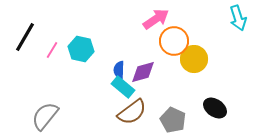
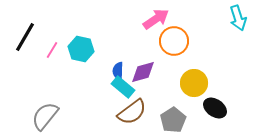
yellow circle: moved 24 px down
blue semicircle: moved 1 px left, 1 px down
gray pentagon: rotated 15 degrees clockwise
